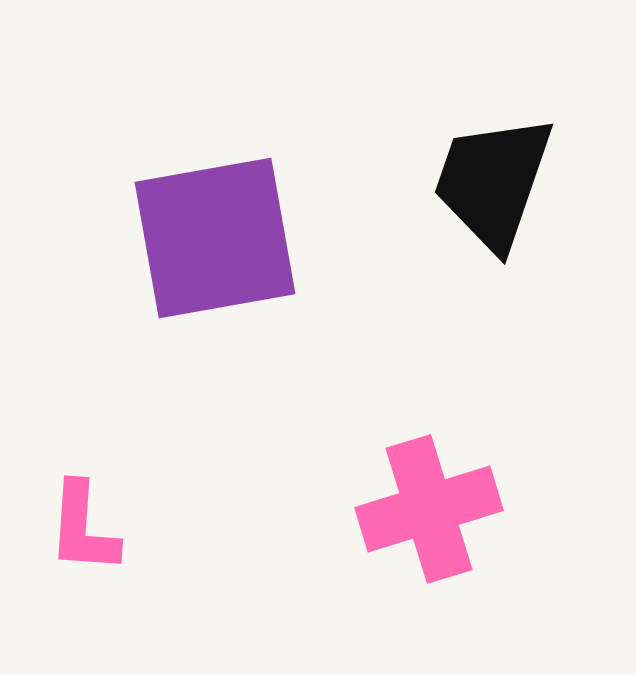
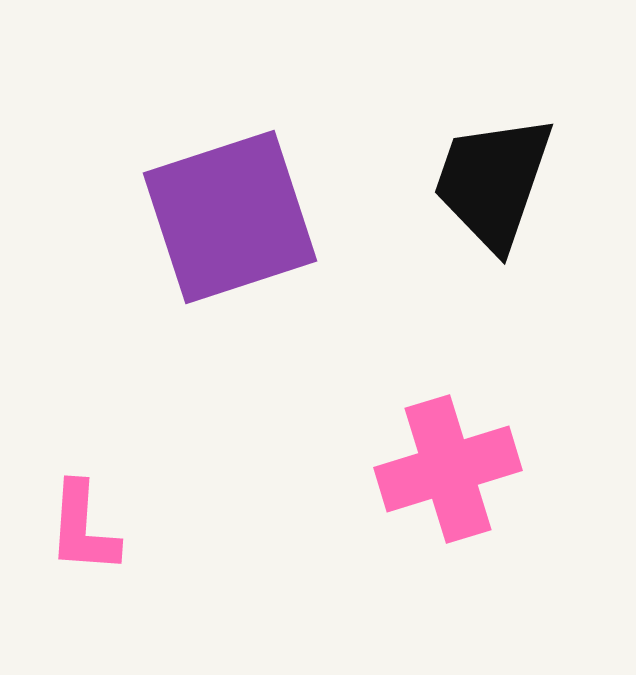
purple square: moved 15 px right, 21 px up; rotated 8 degrees counterclockwise
pink cross: moved 19 px right, 40 px up
